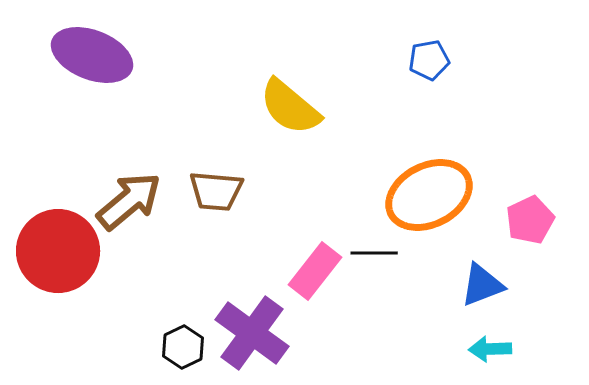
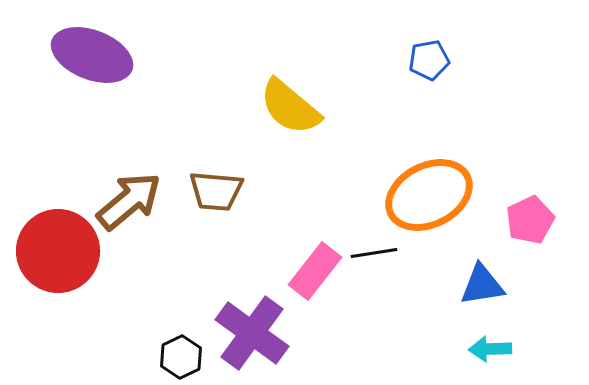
black line: rotated 9 degrees counterclockwise
blue triangle: rotated 12 degrees clockwise
black hexagon: moved 2 px left, 10 px down
